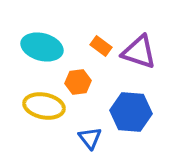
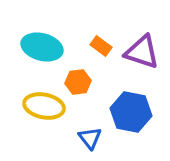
purple triangle: moved 3 px right
blue hexagon: rotated 6 degrees clockwise
